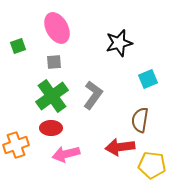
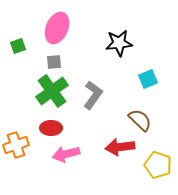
pink ellipse: rotated 52 degrees clockwise
black star: rotated 8 degrees clockwise
green cross: moved 5 px up
brown semicircle: rotated 125 degrees clockwise
yellow pentagon: moved 6 px right; rotated 12 degrees clockwise
